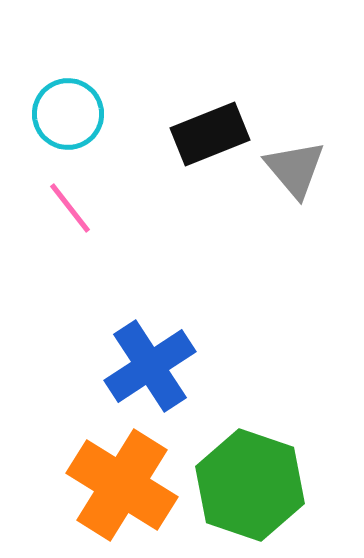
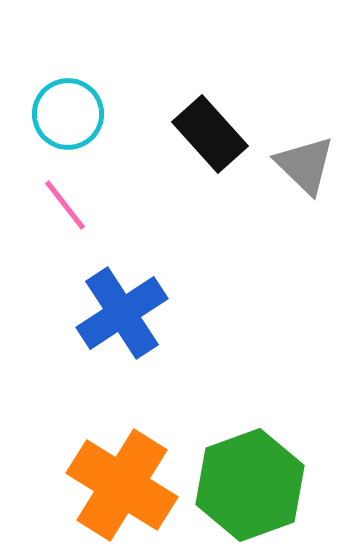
black rectangle: rotated 70 degrees clockwise
gray triangle: moved 10 px right, 4 px up; rotated 6 degrees counterclockwise
pink line: moved 5 px left, 3 px up
blue cross: moved 28 px left, 53 px up
green hexagon: rotated 21 degrees clockwise
